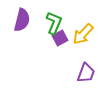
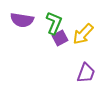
purple semicircle: rotated 85 degrees clockwise
